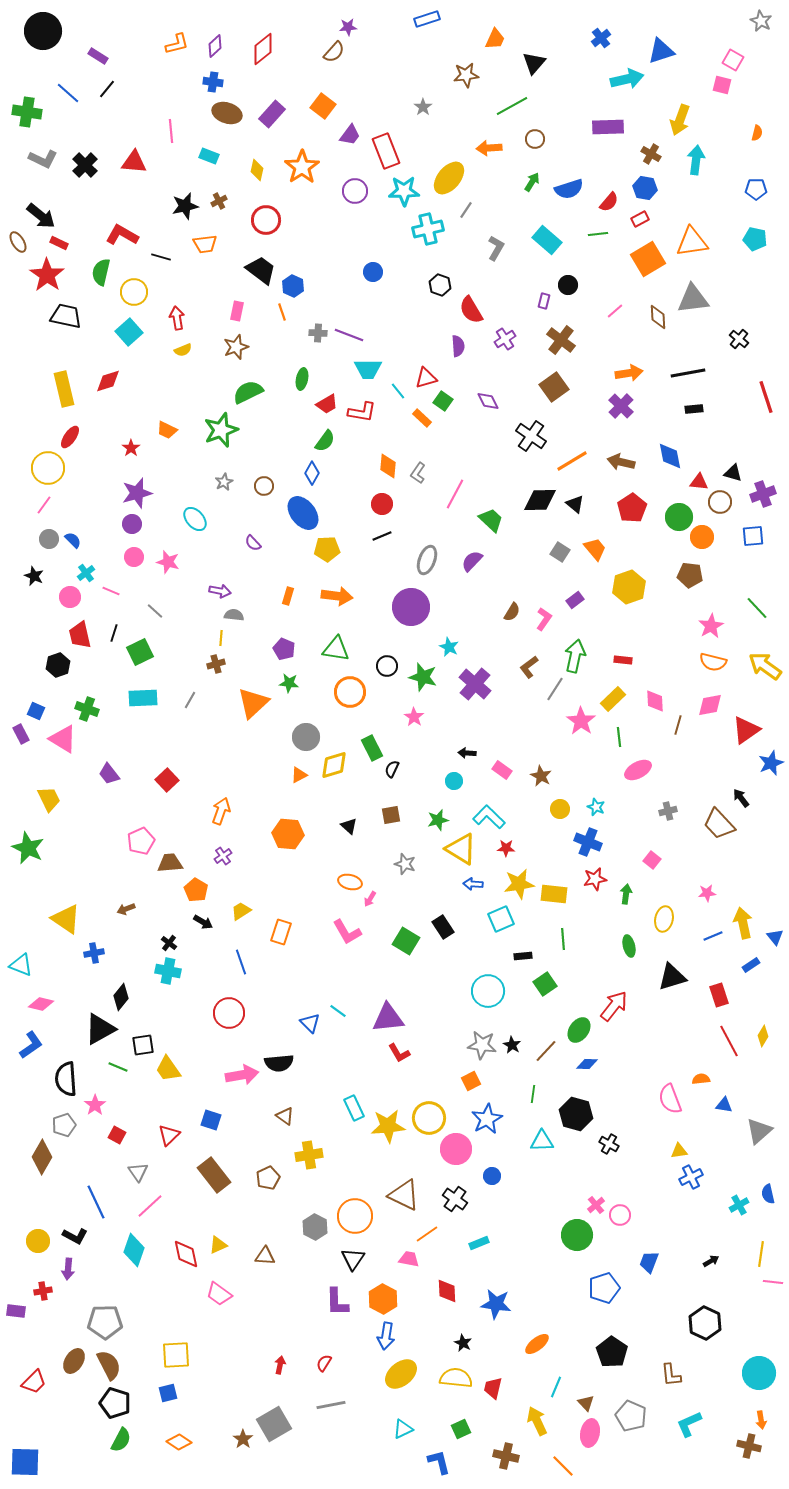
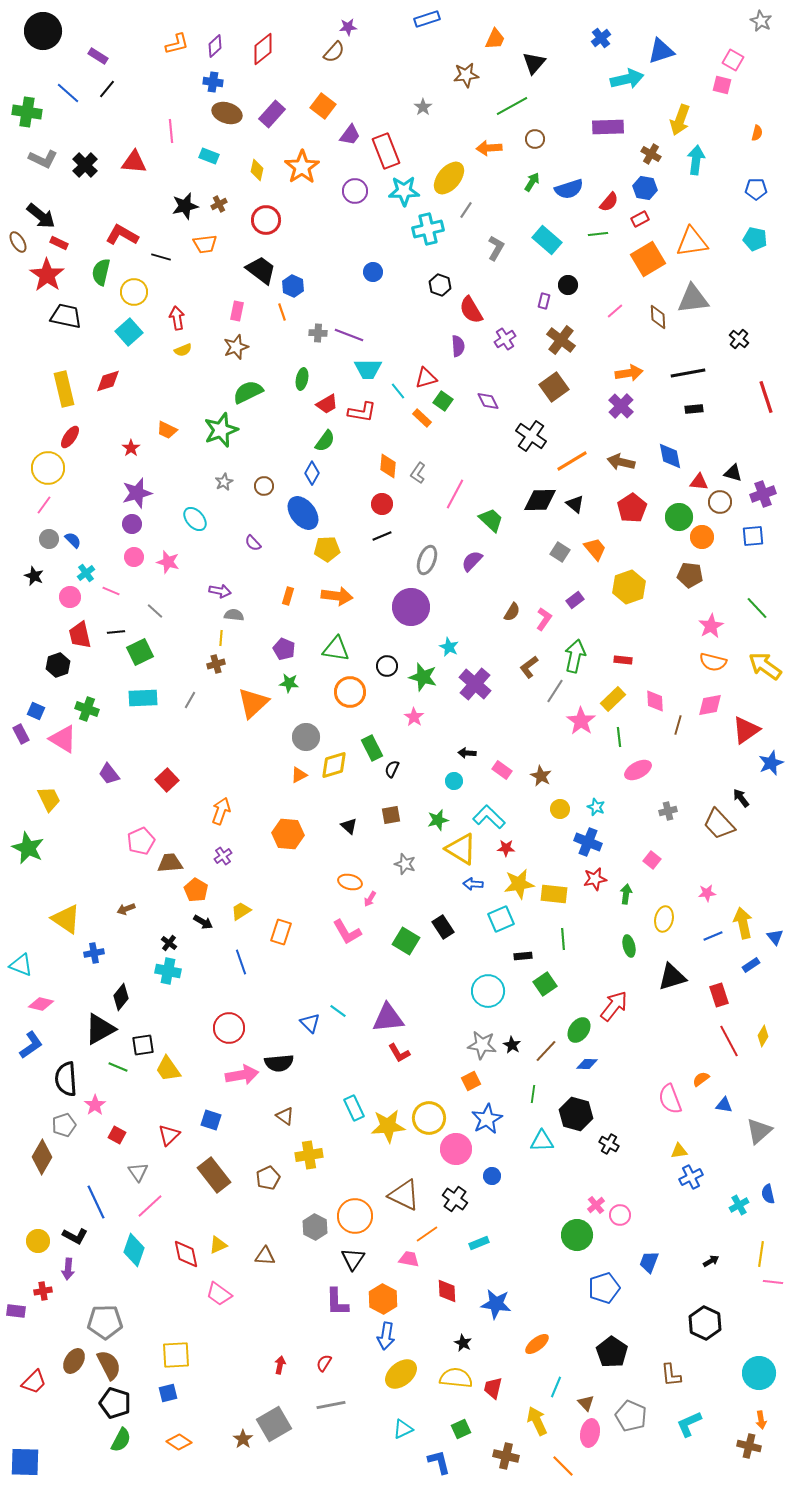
brown cross at (219, 201): moved 3 px down
black line at (114, 633): moved 2 px right, 1 px up; rotated 66 degrees clockwise
gray line at (555, 689): moved 2 px down
red circle at (229, 1013): moved 15 px down
orange semicircle at (701, 1079): rotated 30 degrees counterclockwise
